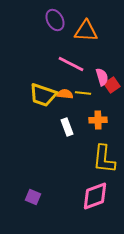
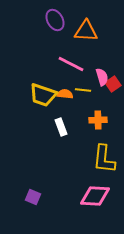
red square: moved 1 px right, 1 px up
yellow line: moved 3 px up
white rectangle: moved 6 px left
pink diamond: rotated 24 degrees clockwise
